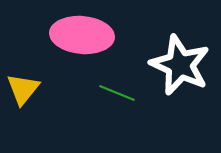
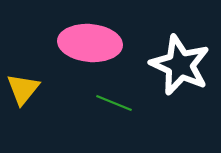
pink ellipse: moved 8 px right, 8 px down
green line: moved 3 px left, 10 px down
